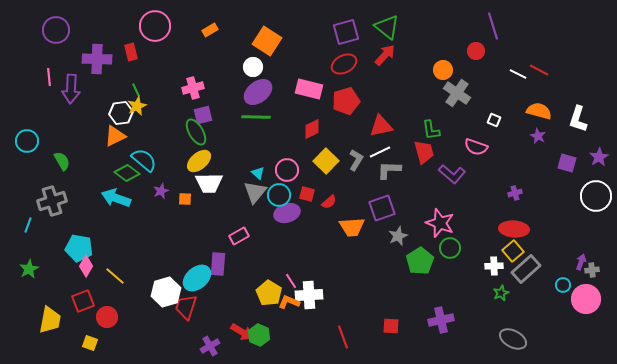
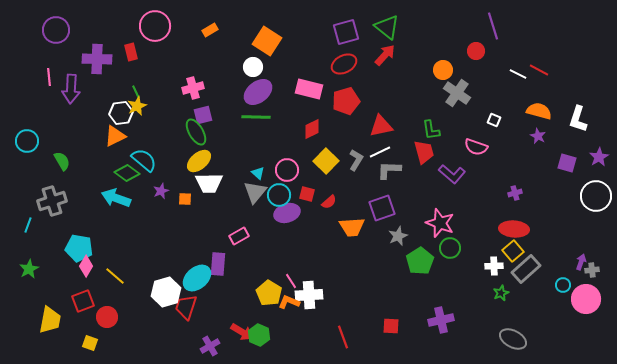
green line at (136, 90): moved 2 px down
